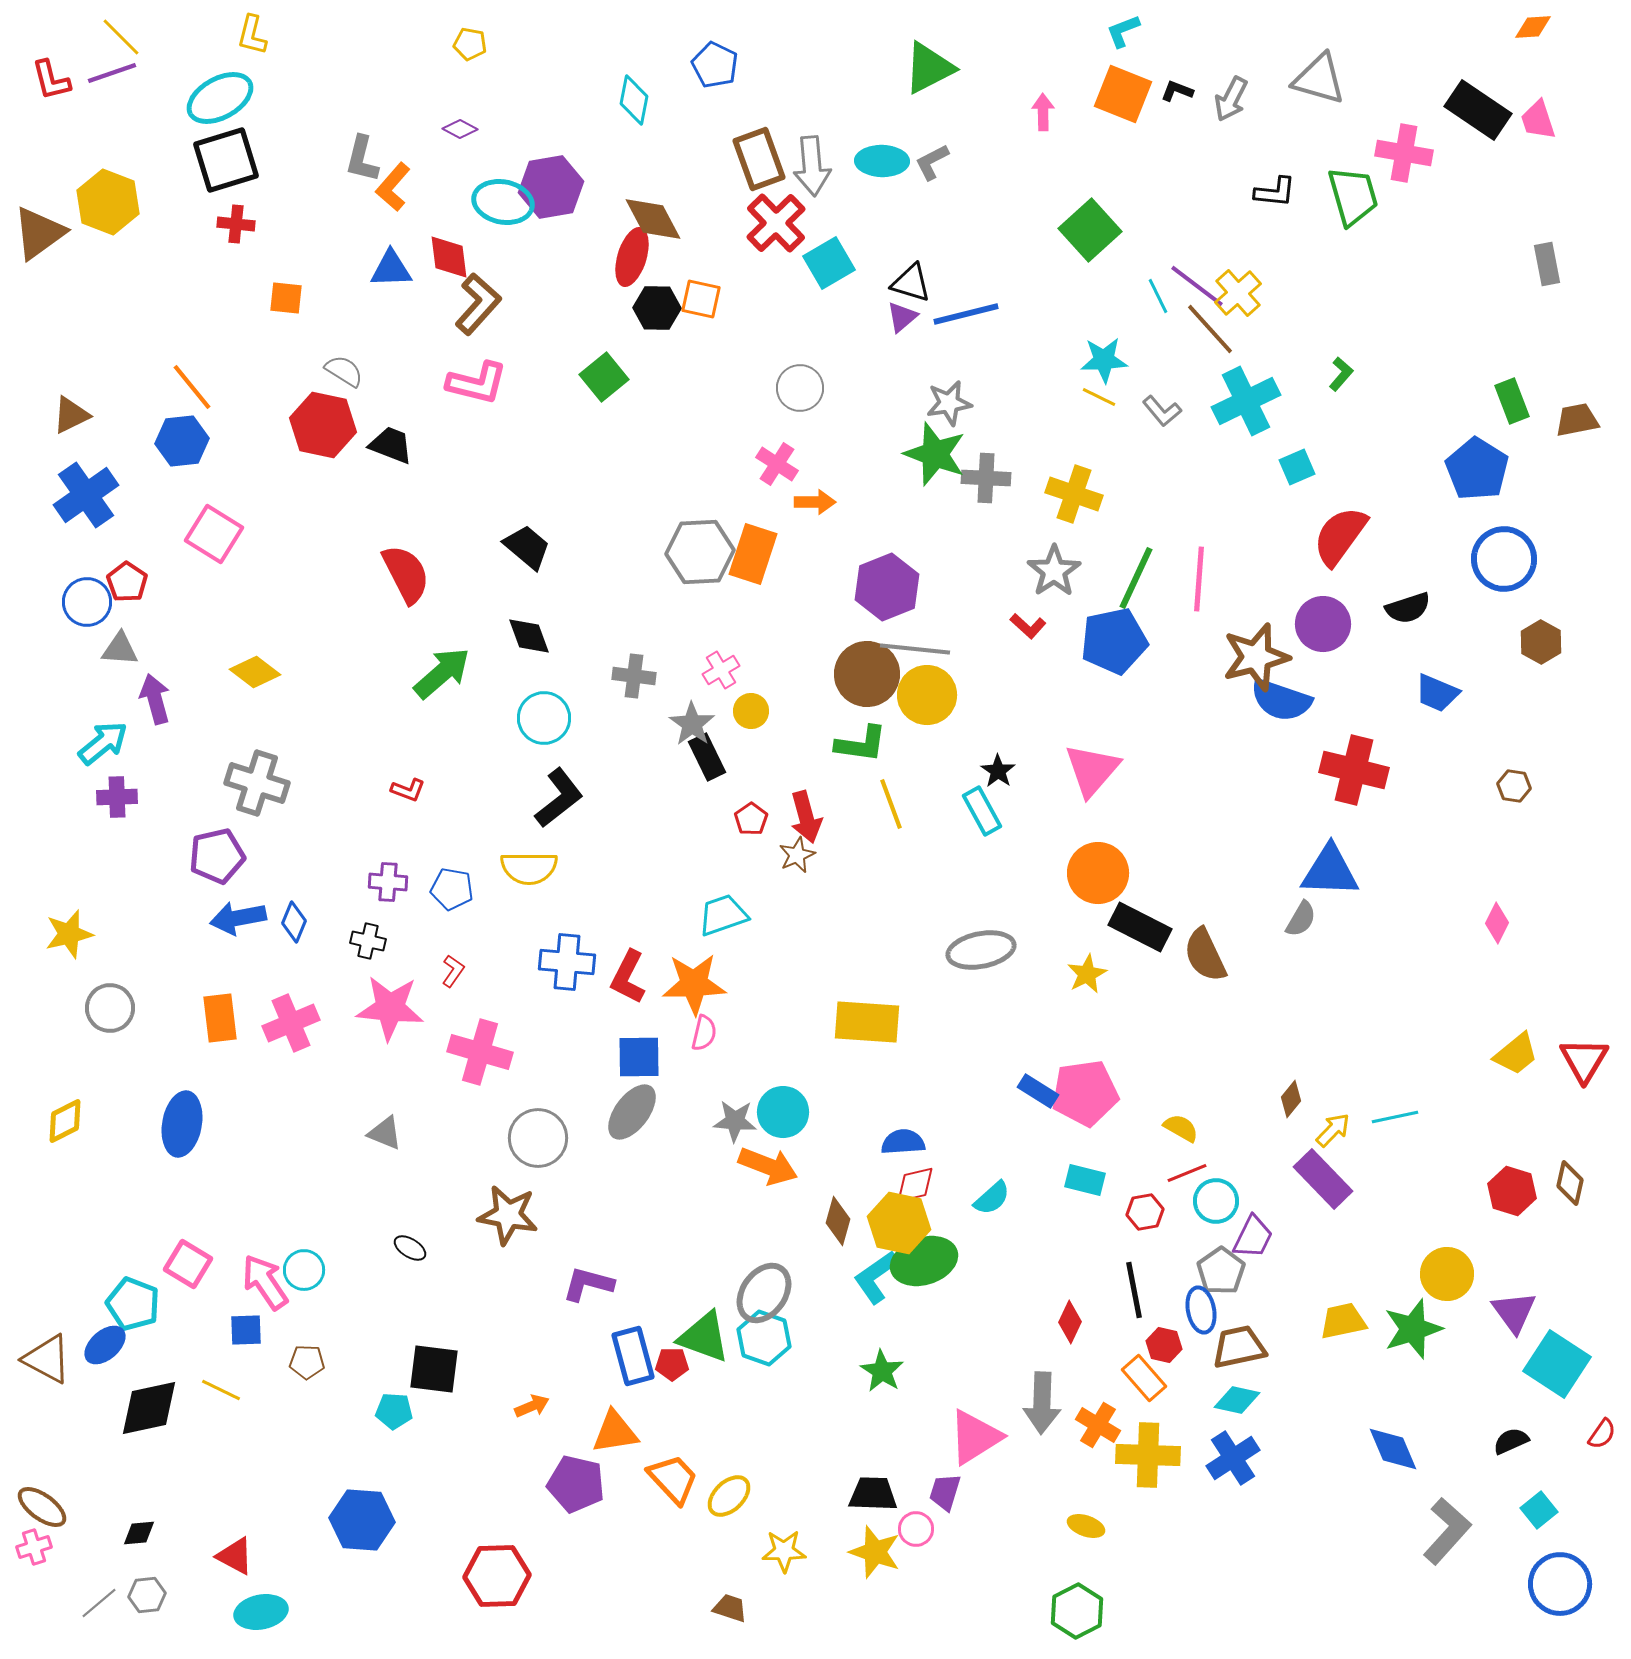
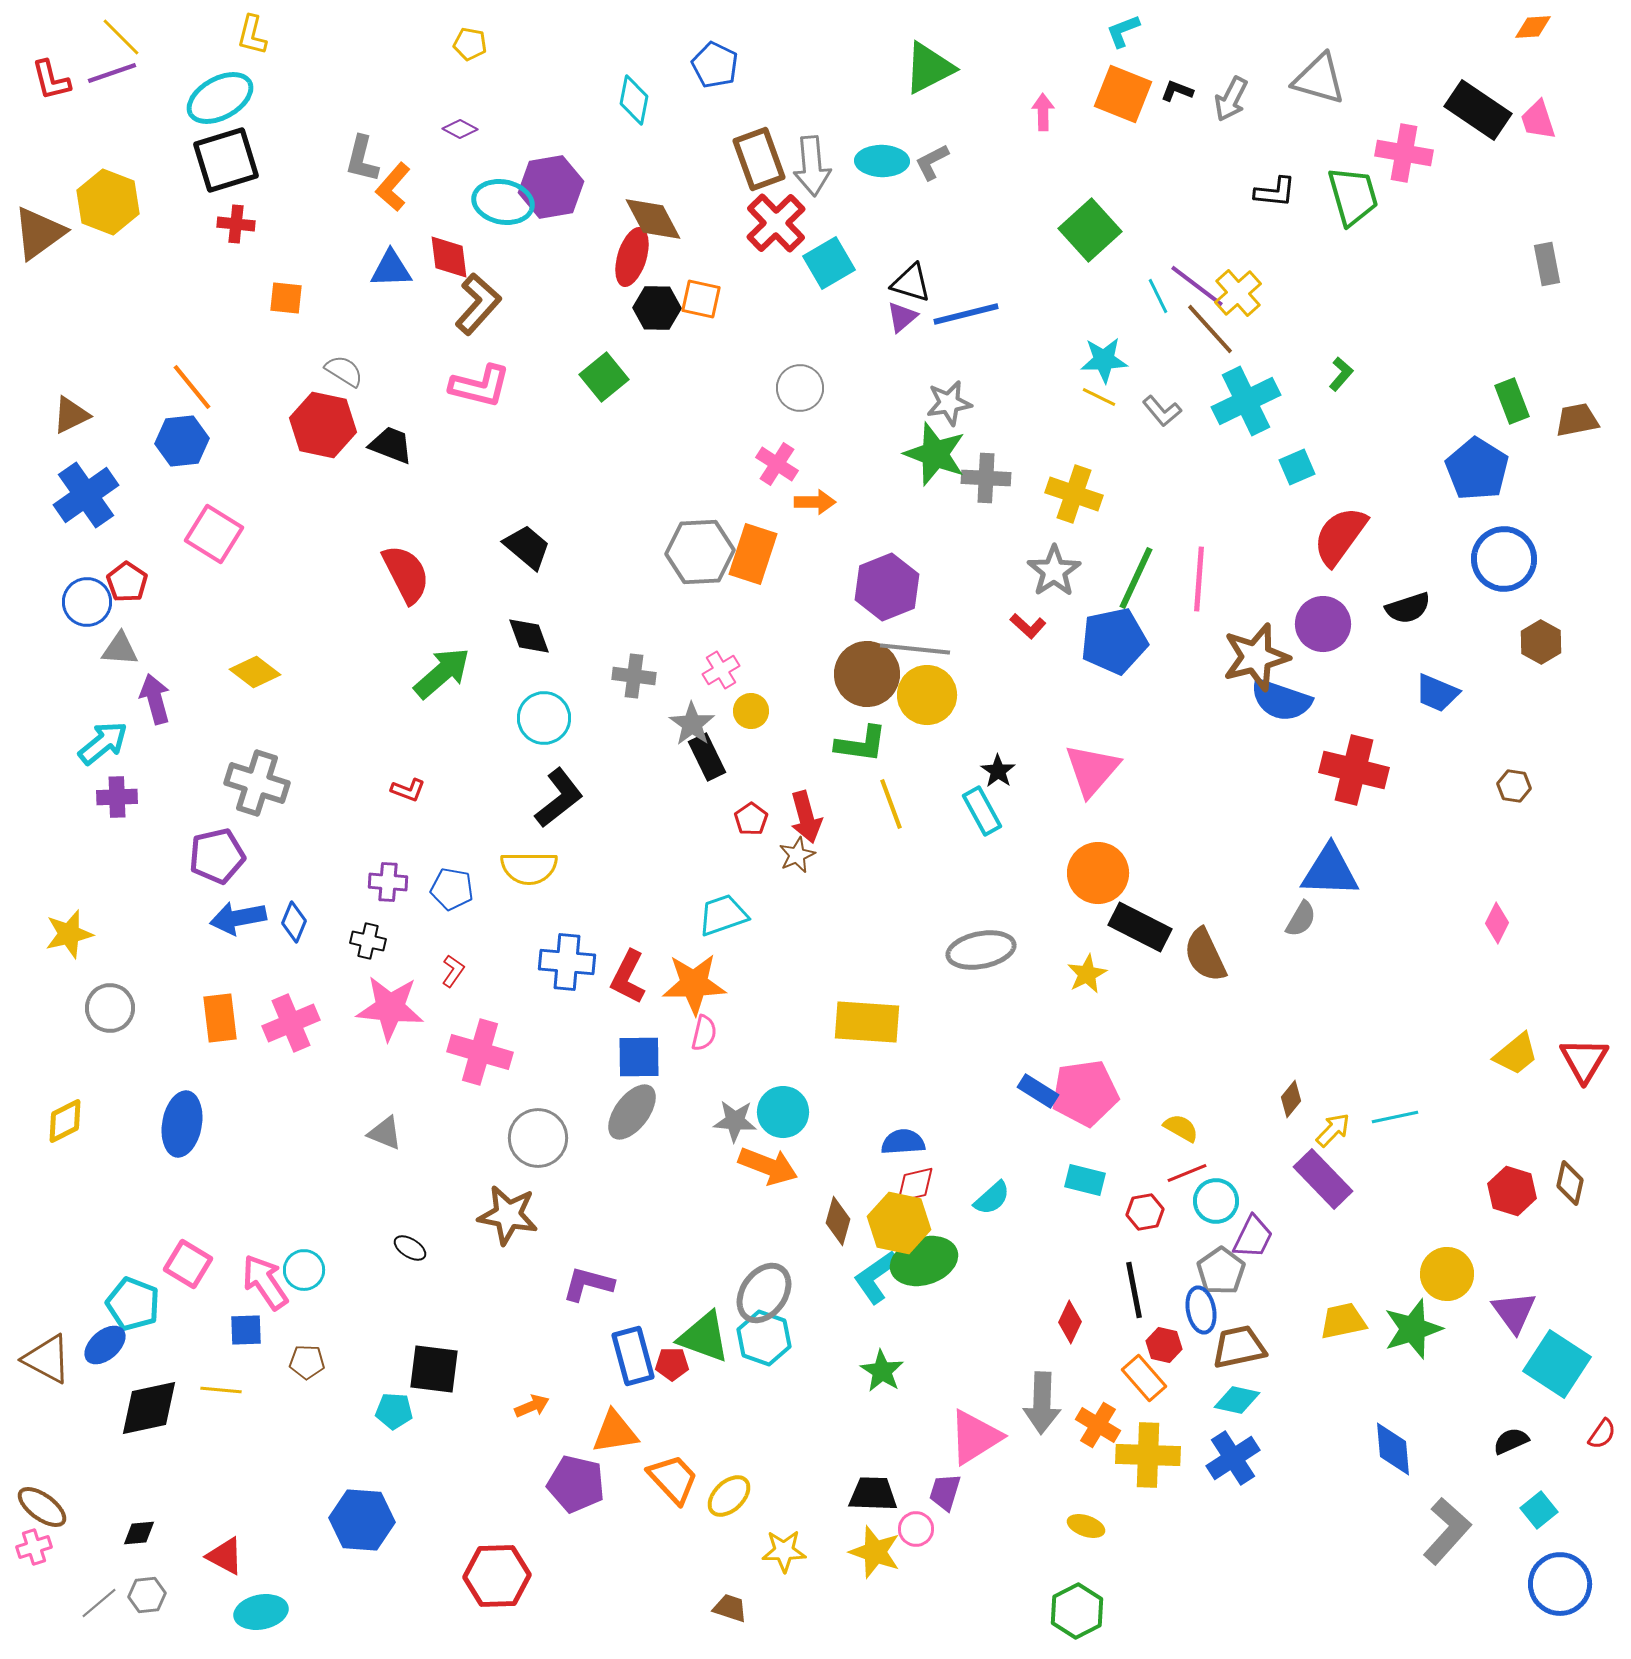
pink L-shape at (477, 383): moved 3 px right, 3 px down
yellow line at (221, 1390): rotated 21 degrees counterclockwise
blue diamond at (1393, 1449): rotated 18 degrees clockwise
red triangle at (235, 1556): moved 10 px left
